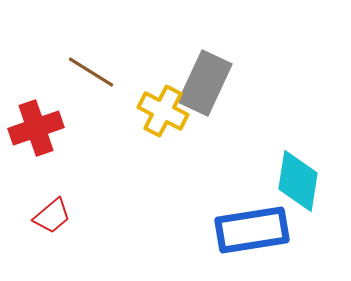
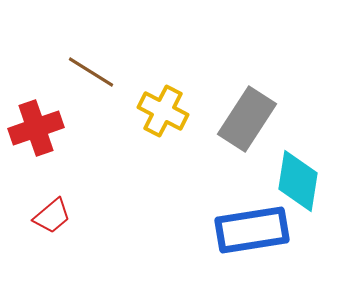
gray rectangle: moved 42 px right, 36 px down; rotated 8 degrees clockwise
